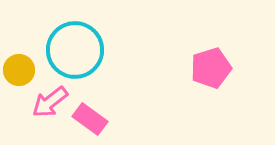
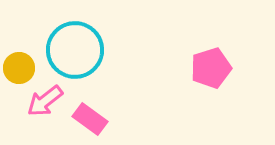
yellow circle: moved 2 px up
pink arrow: moved 5 px left, 1 px up
